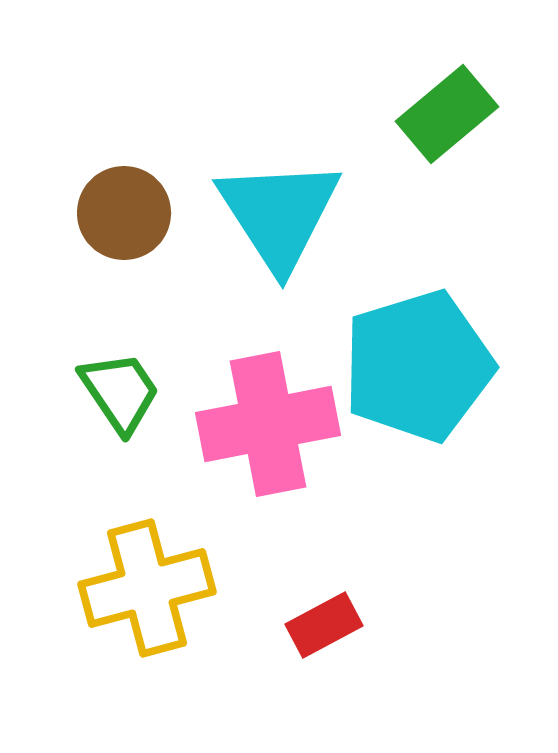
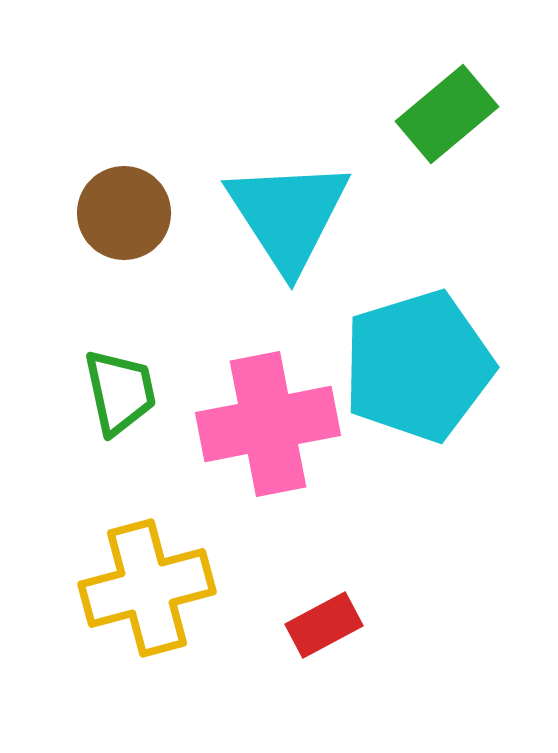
cyan triangle: moved 9 px right, 1 px down
green trapezoid: rotated 22 degrees clockwise
